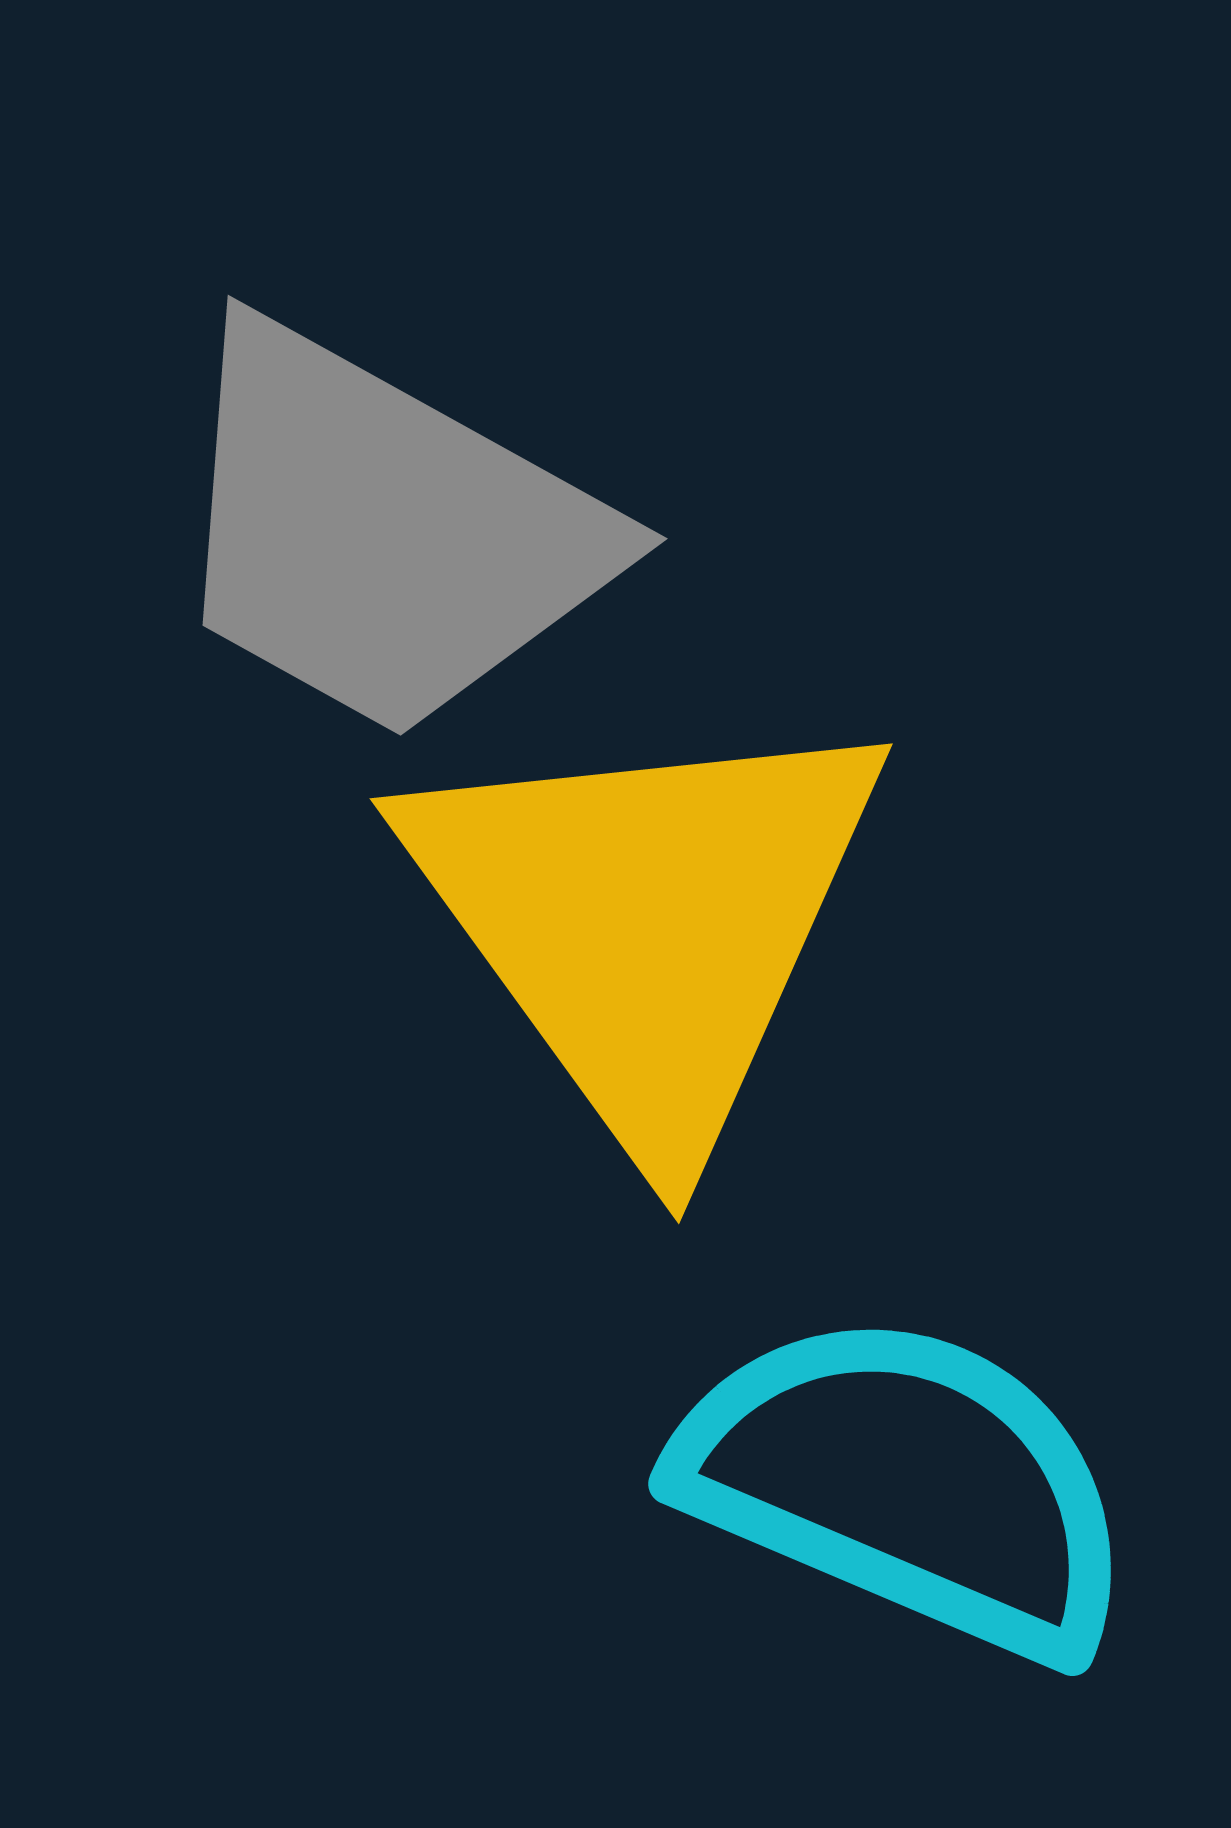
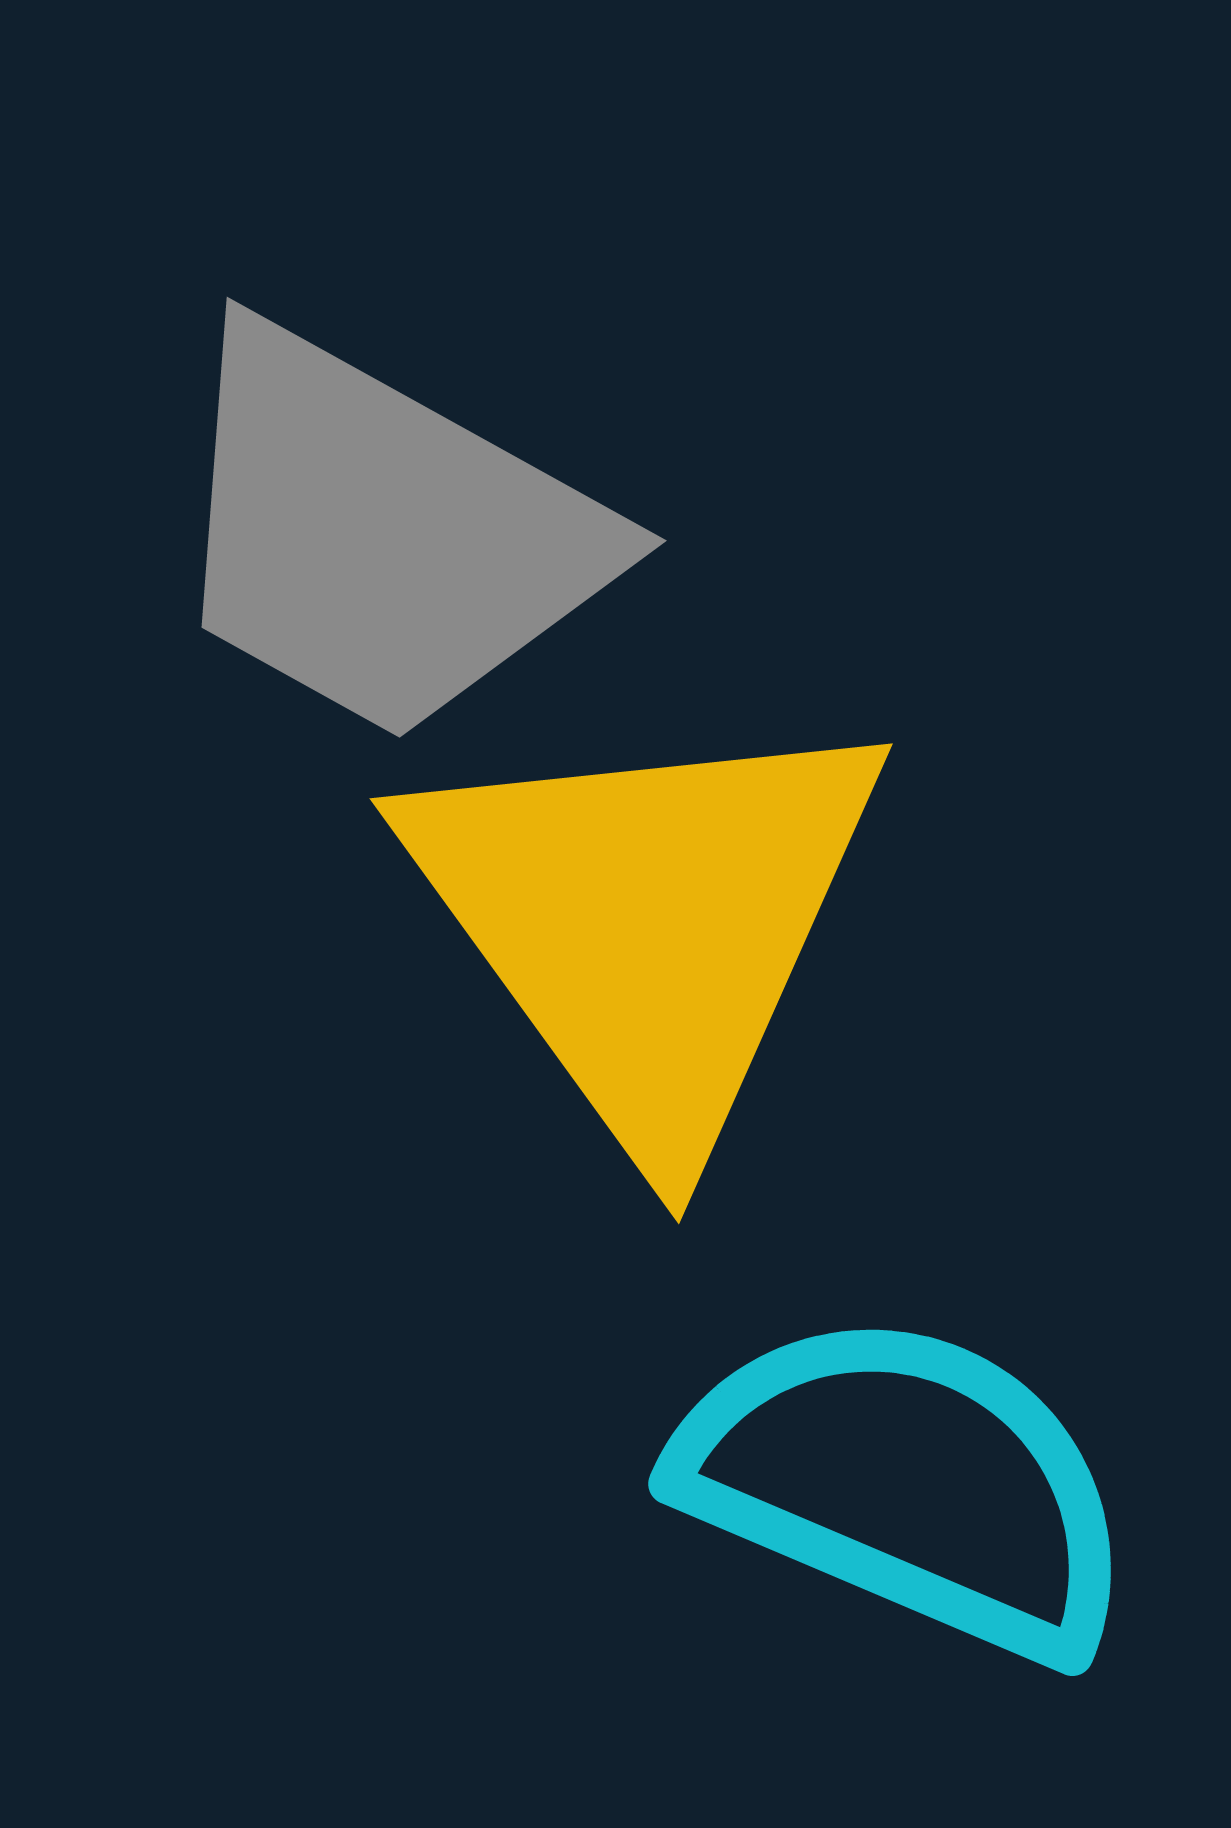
gray trapezoid: moved 1 px left, 2 px down
